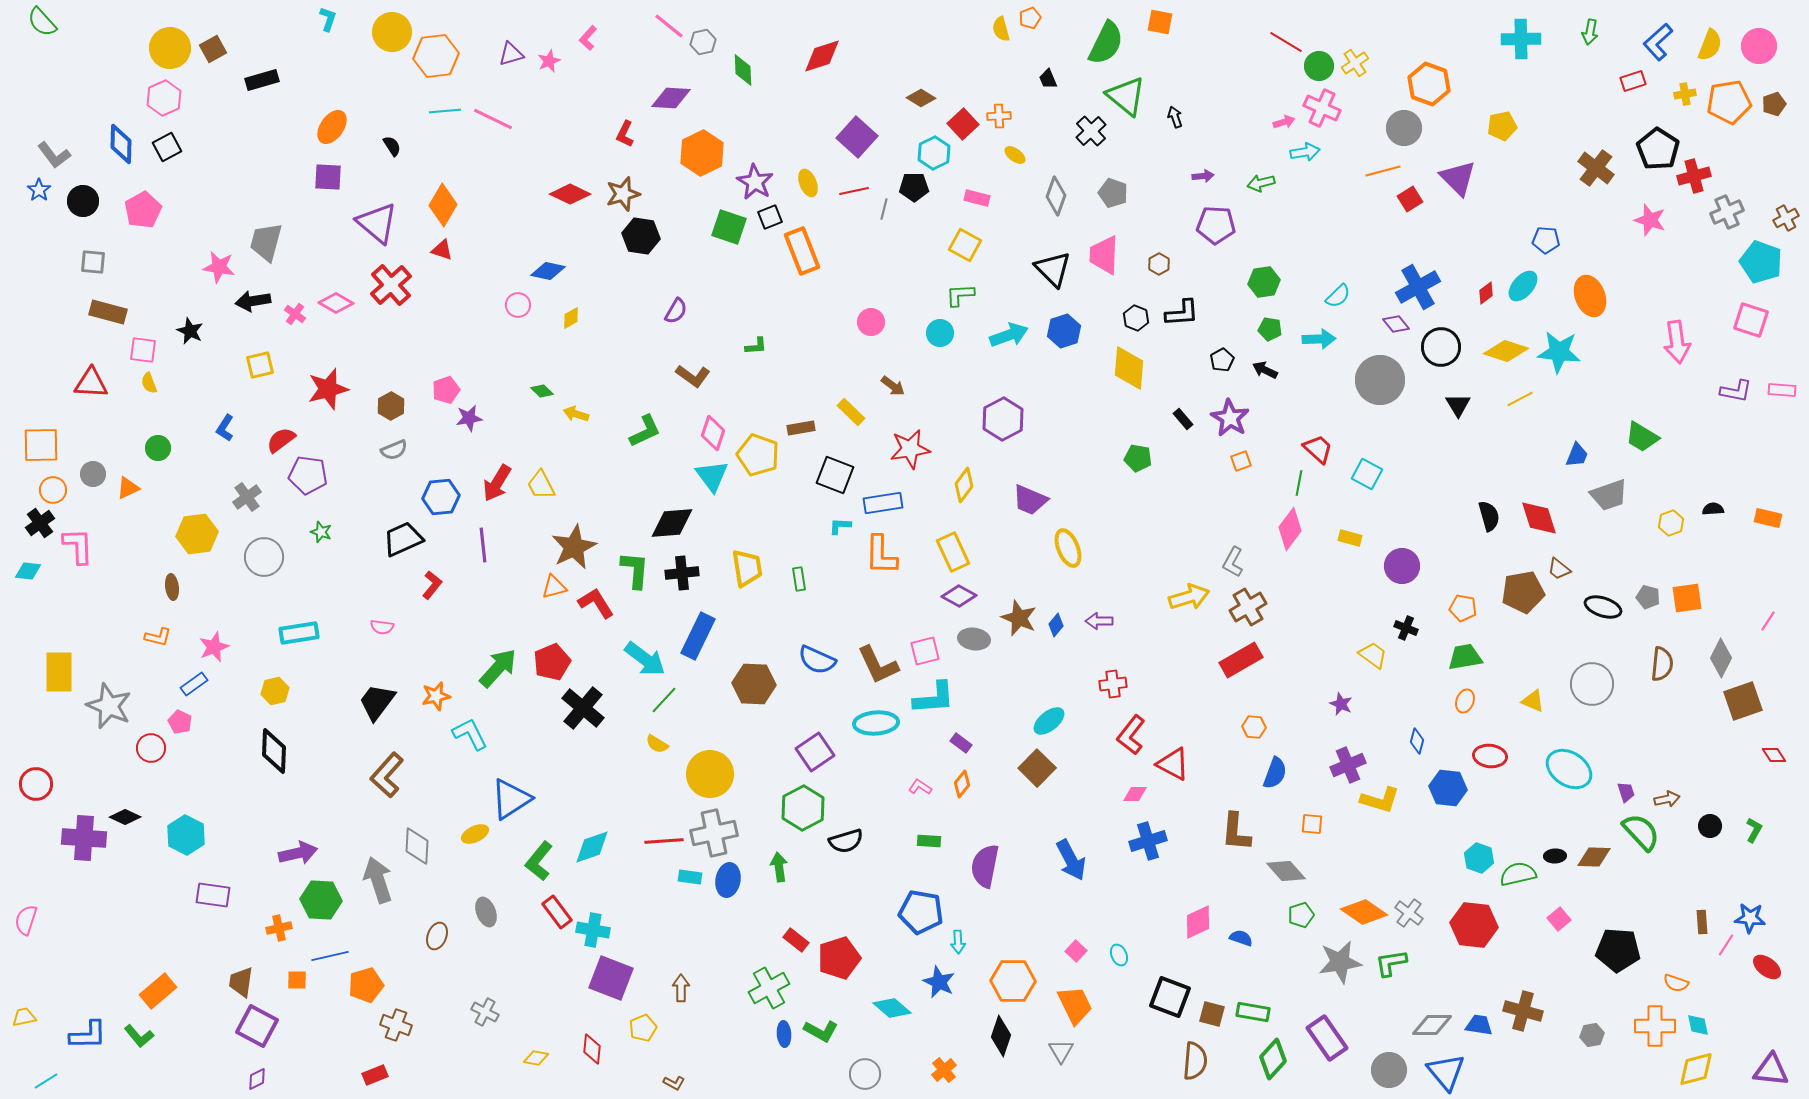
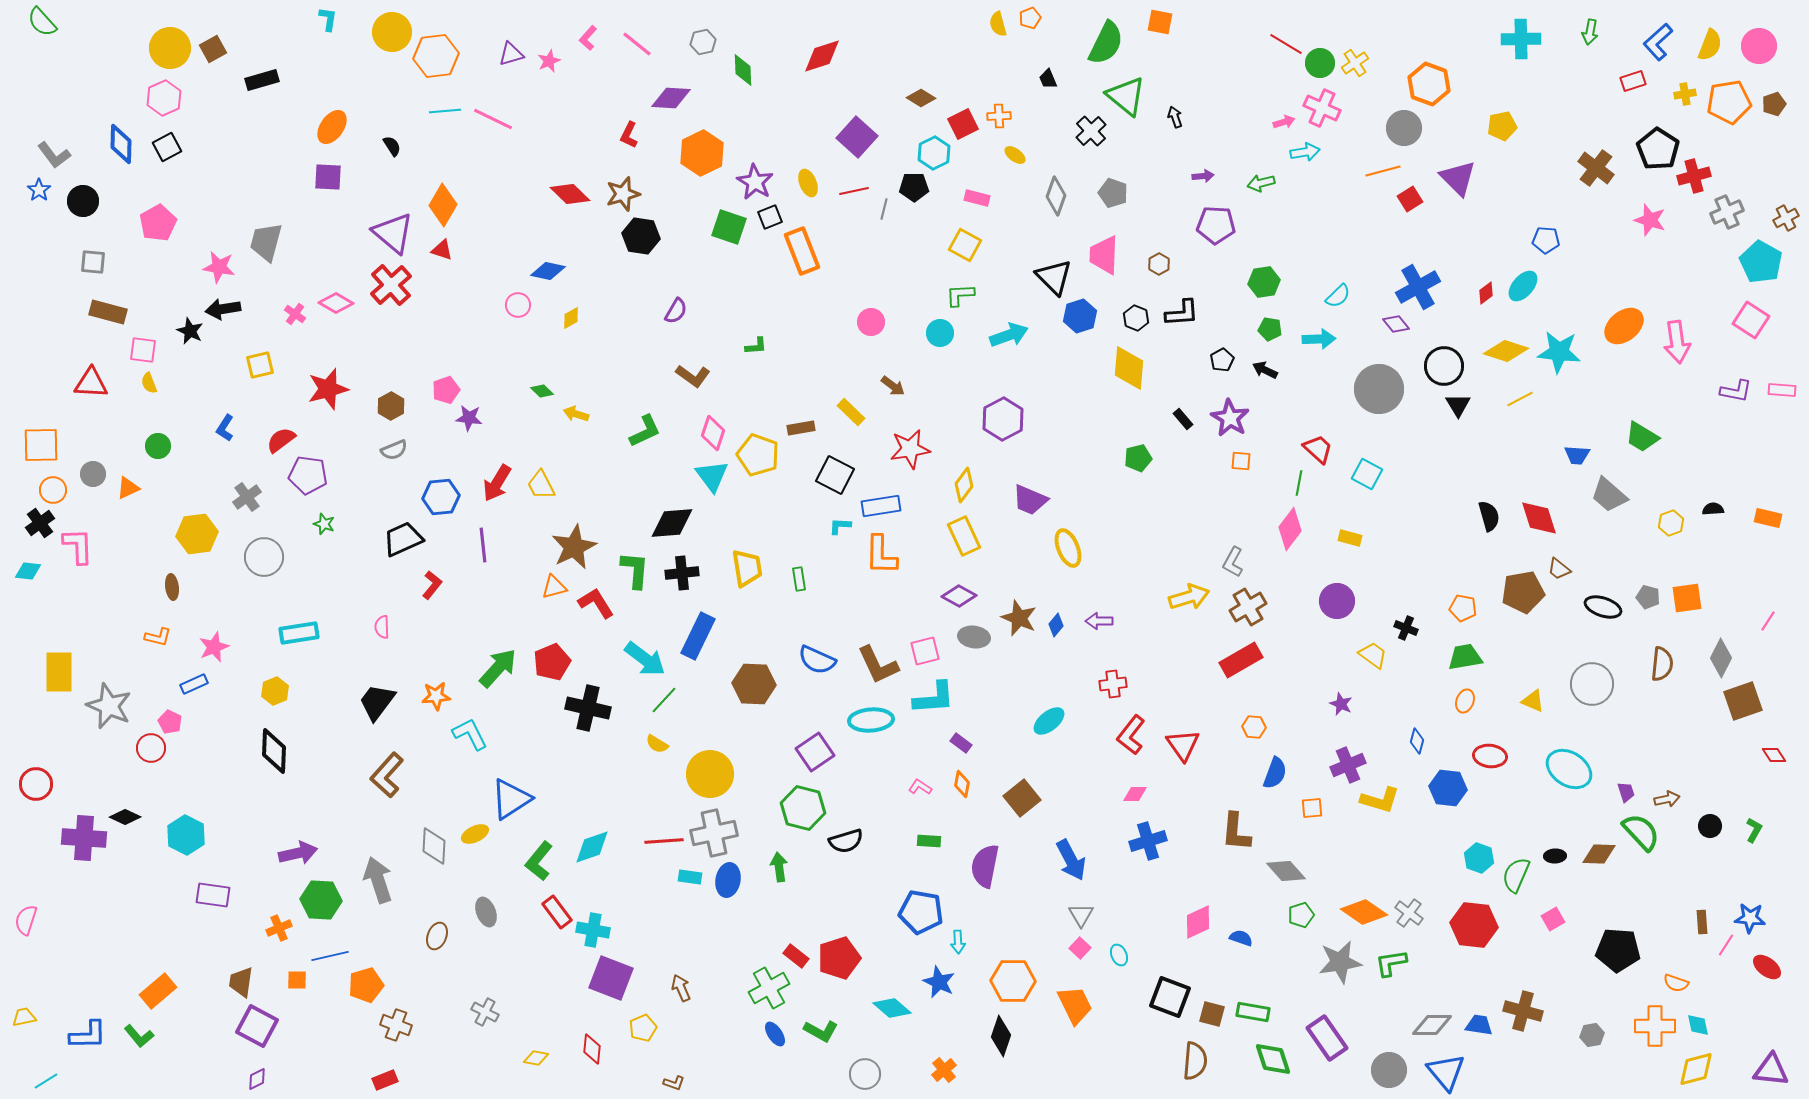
cyan L-shape at (328, 19): rotated 10 degrees counterclockwise
pink line at (669, 26): moved 32 px left, 18 px down
yellow semicircle at (1001, 29): moved 3 px left, 5 px up
red line at (1286, 42): moved 2 px down
green circle at (1319, 66): moved 1 px right, 3 px up
red square at (963, 124): rotated 16 degrees clockwise
red L-shape at (625, 134): moved 4 px right, 1 px down
red diamond at (570, 194): rotated 18 degrees clockwise
pink pentagon at (143, 210): moved 15 px right, 13 px down
purple triangle at (377, 223): moved 16 px right, 10 px down
cyan pentagon at (1761, 262): rotated 9 degrees clockwise
black triangle at (1053, 269): moved 1 px right, 8 px down
orange ellipse at (1590, 296): moved 34 px right, 30 px down; rotated 72 degrees clockwise
black arrow at (253, 301): moved 30 px left, 8 px down
pink square at (1751, 320): rotated 15 degrees clockwise
blue hexagon at (1064, 331): moved 16 px right, 15 px up
black circle at (1441, 347): moved 3 px right, 19 px down
gray circle at (1380, 380): moved 1 px left, 9 px down
purple star at (469, 418): rotated 16 degrees clockwise
green circle at (158, 448): moved 2 px up
blue trapezoid at (1577, 455): rotated 72 degrees clockwise
green pentagon at (1138, 458): rotated 24 degrees counterclockwise
orange square at (1241, 461): rotated 25 degrees clockwise
black square at (835, 475): rotated 6 degrees clockwise
gray trapezoid at (1609, 495): rotated 60 degrees clockwise
blue rectangle at (883, 503): moved 2 px left, 3 px down
green star at (321, 532): moved 3 px right, 8 px up
yellow rectangle at (953, 552): moved 11 px right, 16 px up
purple circle at (1402, 566): moved 65 px left, 35 px down
pink semicircle at (382, 627): rotated 80 degrees clockwise
gray ellipse at (974, 639): moved 2 px up
blue rectangle at (194, 684): rotated 12 degrees clockwise
yellow hexagon at (275, 691): rotated 8 degrees counterclockwise
orange star at (436, 696): rotated 8 degrees clockwise
black cross at (583, 708): moved 5 px right; rotated 27 degrees counterclockwise
pink pentagon at (180, 722): moved 10 px left
cyan ellipse at (876, 723): moved 5 px left, 3 px up
red triangle at (1173, 764): moved 10 px right, 19 px up; rotated 27 degrees clockwise
brown square at (1037, 768): moved 15 px left, 30 px down; rotated 6 degrees clockwise
orange diamond at (962, 784): rotated 28 degrees counterclockwise
green hexagon at (803, 808): rotated 18 degrees counterclockwise
orange square at (1312, 824): moved 16 px up; rotated 10 degrees counterclockwise
gray diamond at (417, 846): moved 17 px right
brown diamond at (1594, 857): moved 5 px right, 3 px up
green semicircle at (1518, 874): moved 2 px left, 1 px down; rotated 54 degrees counterclockwise
pink square at (1559, 919): moved 6 px left; rotated 10 degrees clockwise
orange cross at (279, 928): rotated 10 degrees counterclockwise
red rectangle at (796, 940): moved 16 px down
pink square at (1076, 951): moved 4 px right, 3 px up
brown arrow at (681, 988): rotated 24 degrees counterclockwise
blue ellipse at (784, 1034): moved 9 px left; rotated 30 degrees counterclockwise
gray triangle at (1061, 1051): moved 20 px right, 136 px up
green diamond at (1273, 1059): rotated 60 degrees counterclockwise
red rectangle at (375, 1075): moved 10 px right, 5 px down
brown L-shape at (674, 1083): rotated 10 degrees counterclockwise
